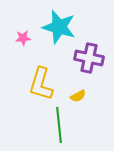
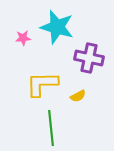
cyan star: moved 2 px left
yellow L-shape: moved 1 px right; rotated 72 degrees clockwise
green line: moved 8 px left, 3 px down
